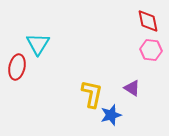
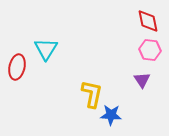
cyan triangle: moved 8 px right, 5 px down
pink hexagon: moved 1 px left
purple triangle: moved 10 px right, 8 px up; rotated 24 degrees clockwise
blue star: rotated 20 degrees clockwise
